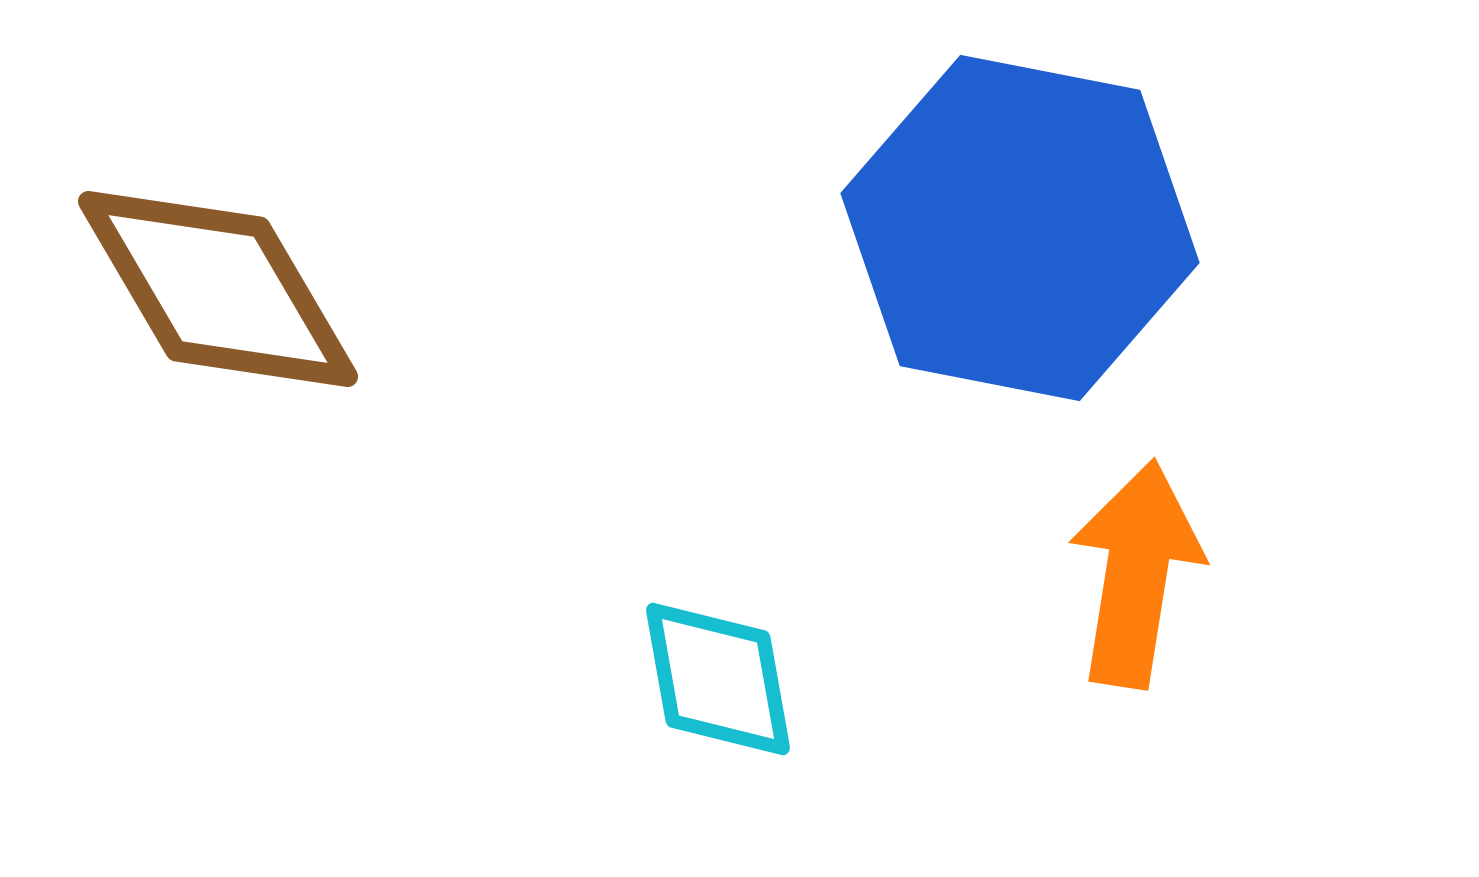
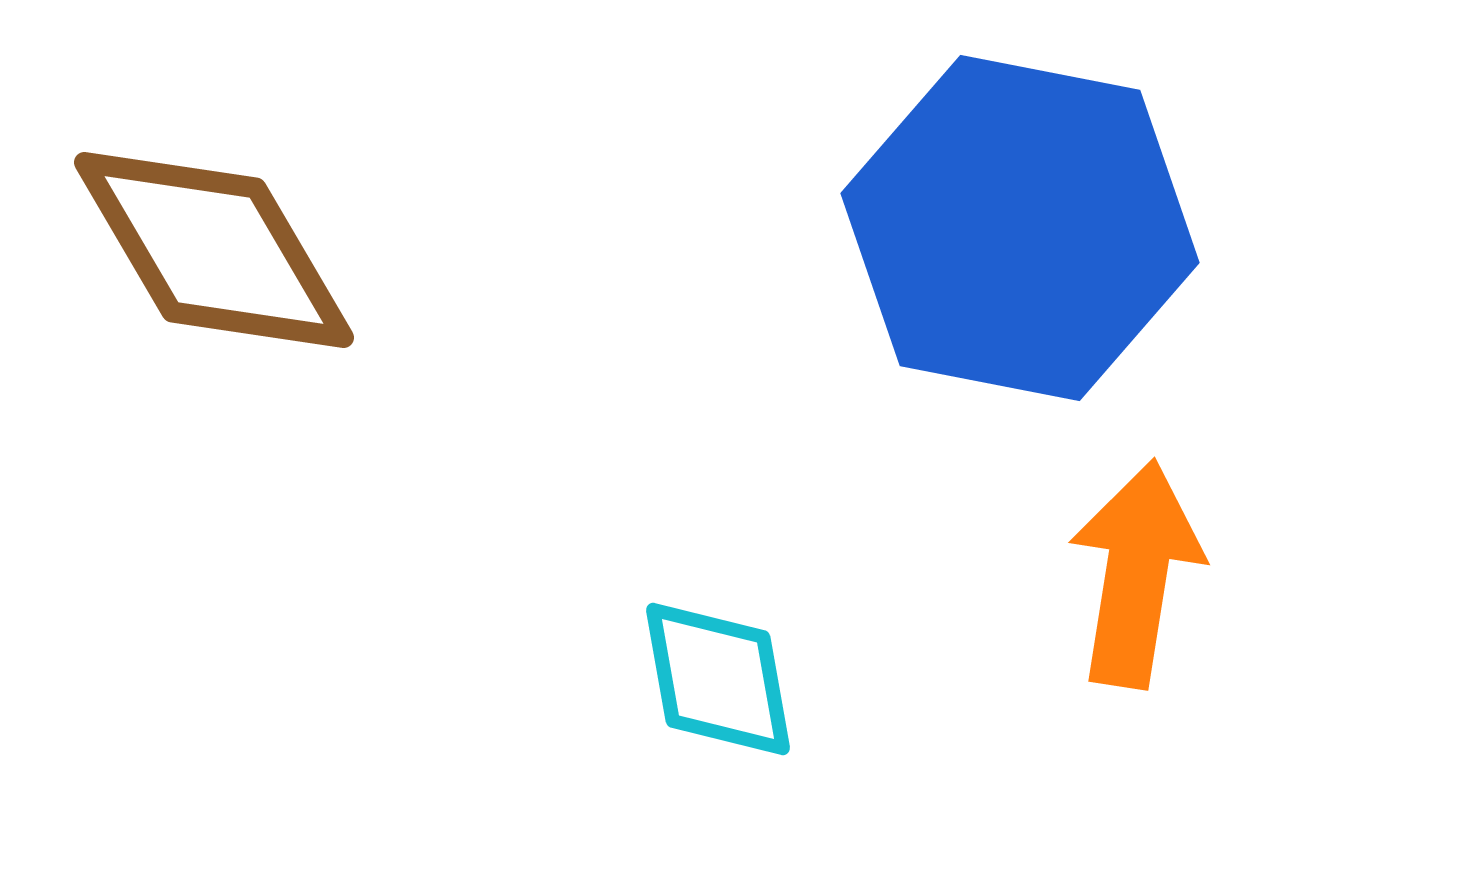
brown diamond: moved 4 px left, 39 px up
